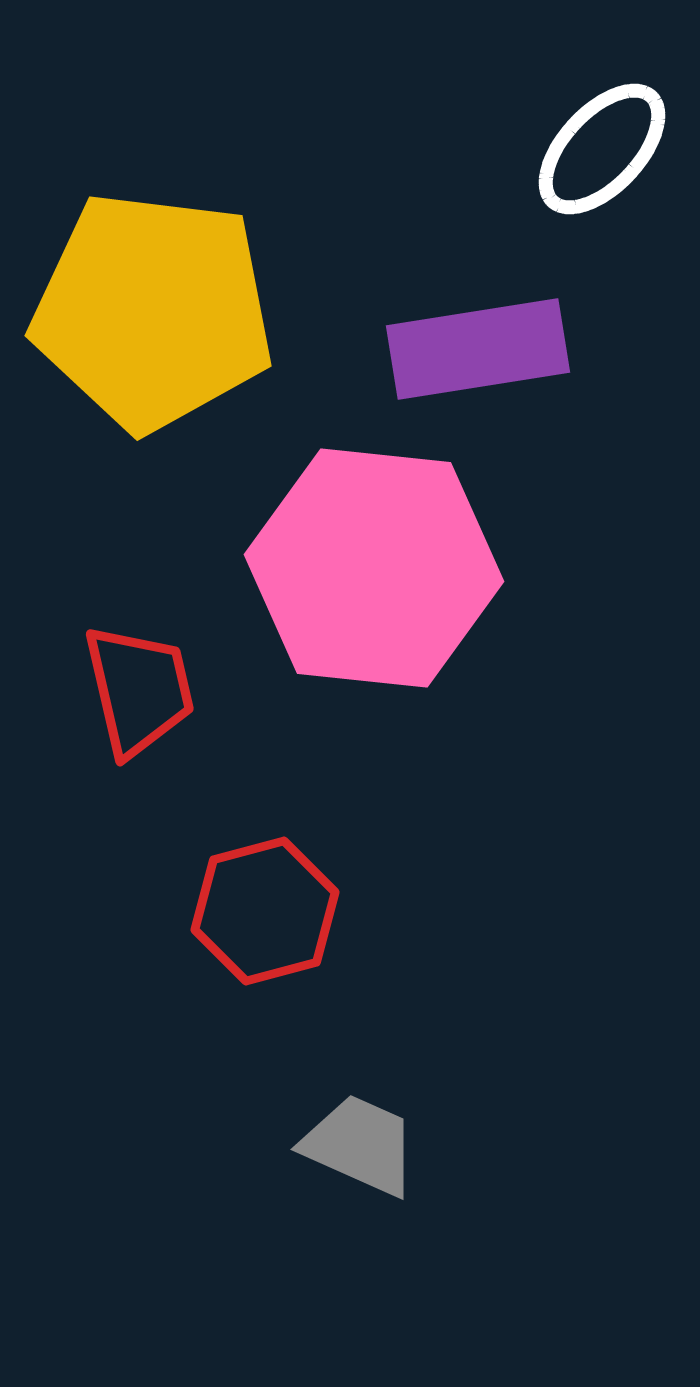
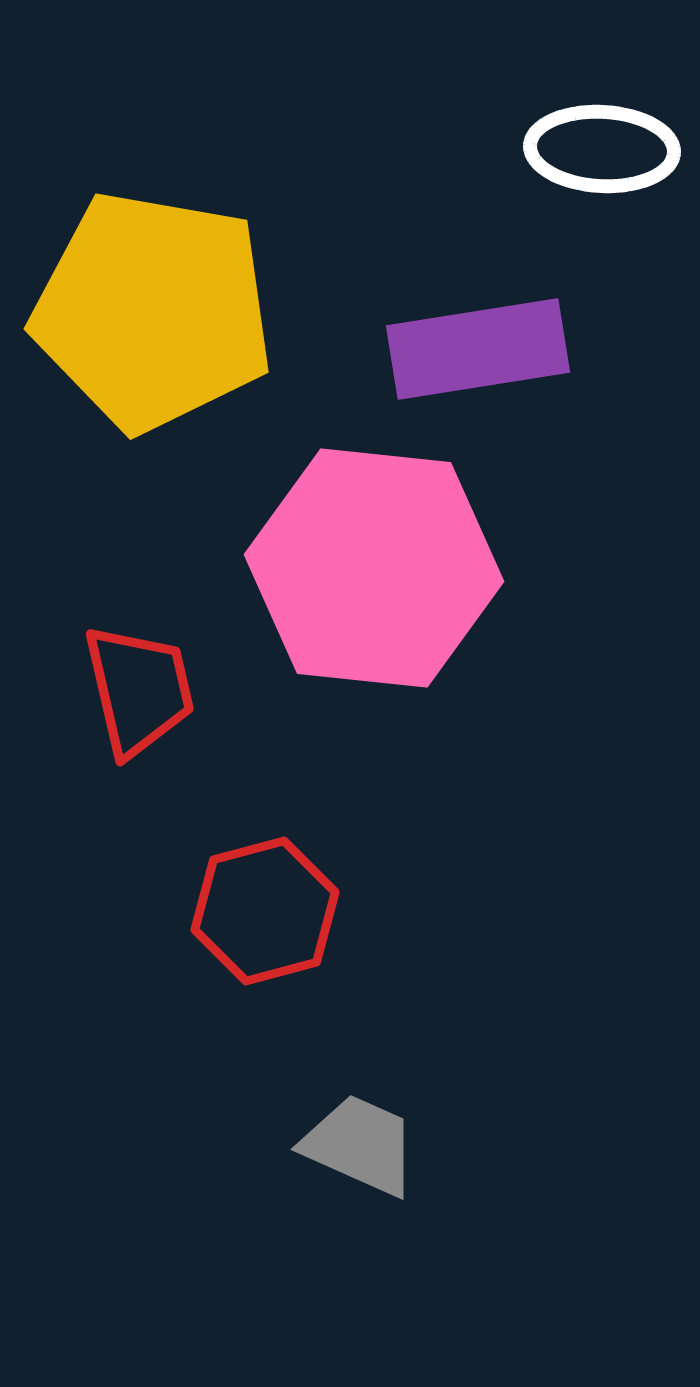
white ellipse: rotated 50 degrees clockwise
yellow pentagon: rotated 3 degrees clockwise
